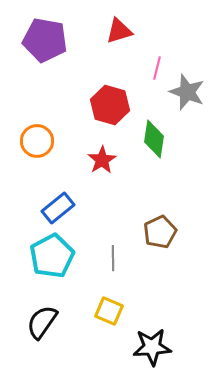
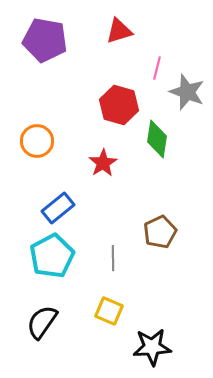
red hexagon: moved 9 px right
green diamond: moved 3 px right
red star: moved 1 px right, 3 px down
